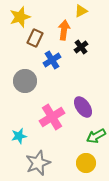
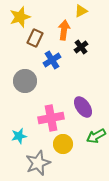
pink cross: moved 1 px left, 1 px down; rotated 20 degrees clockwise
yellow circle: moved 23 px left, 19 px up
